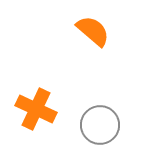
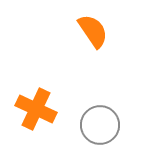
orange semicircle: rotated 15 degrees clockwise
